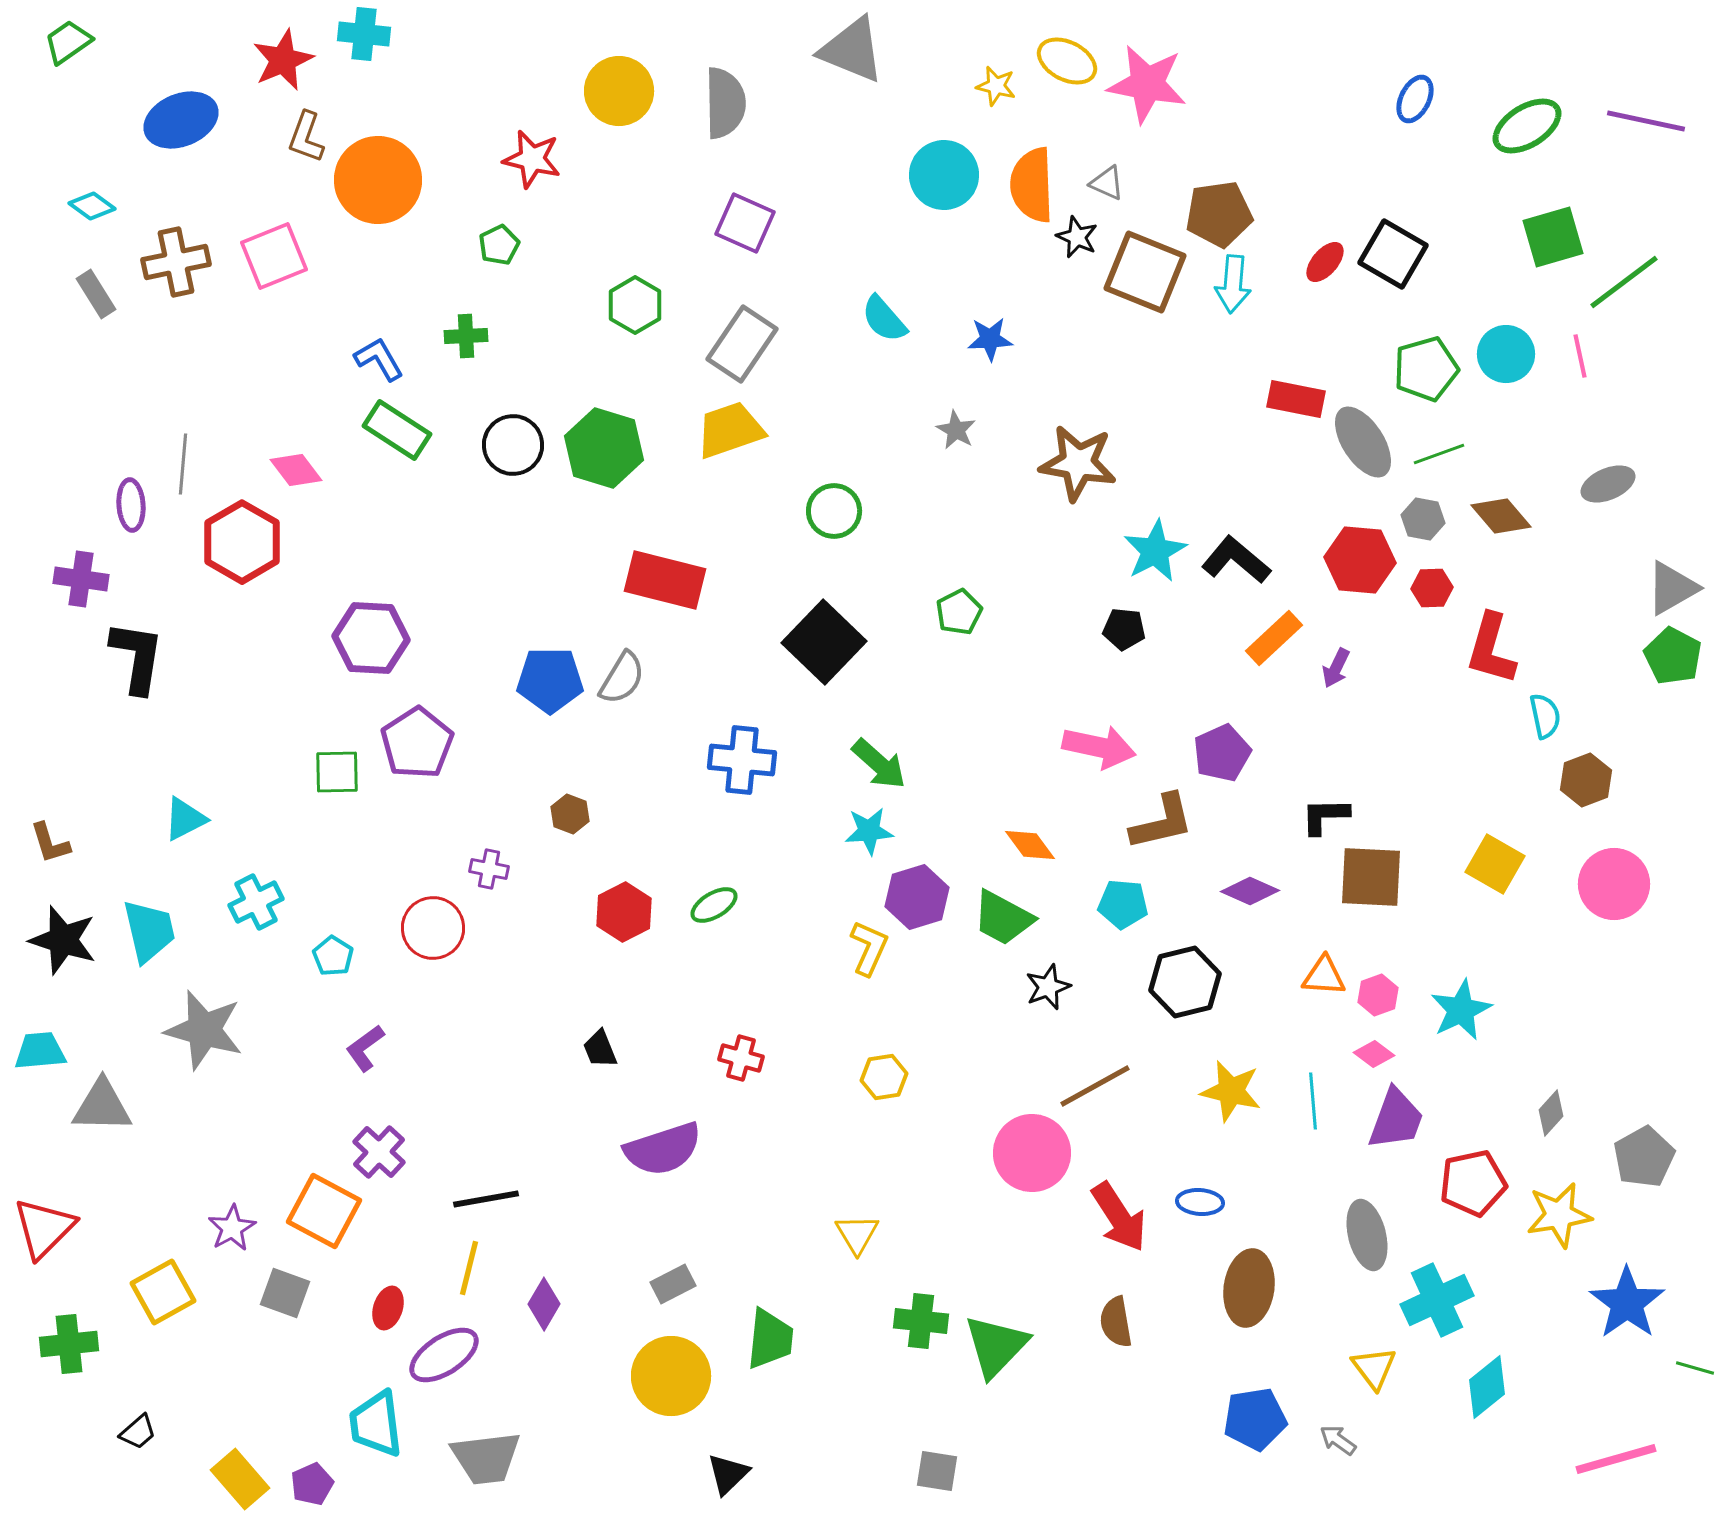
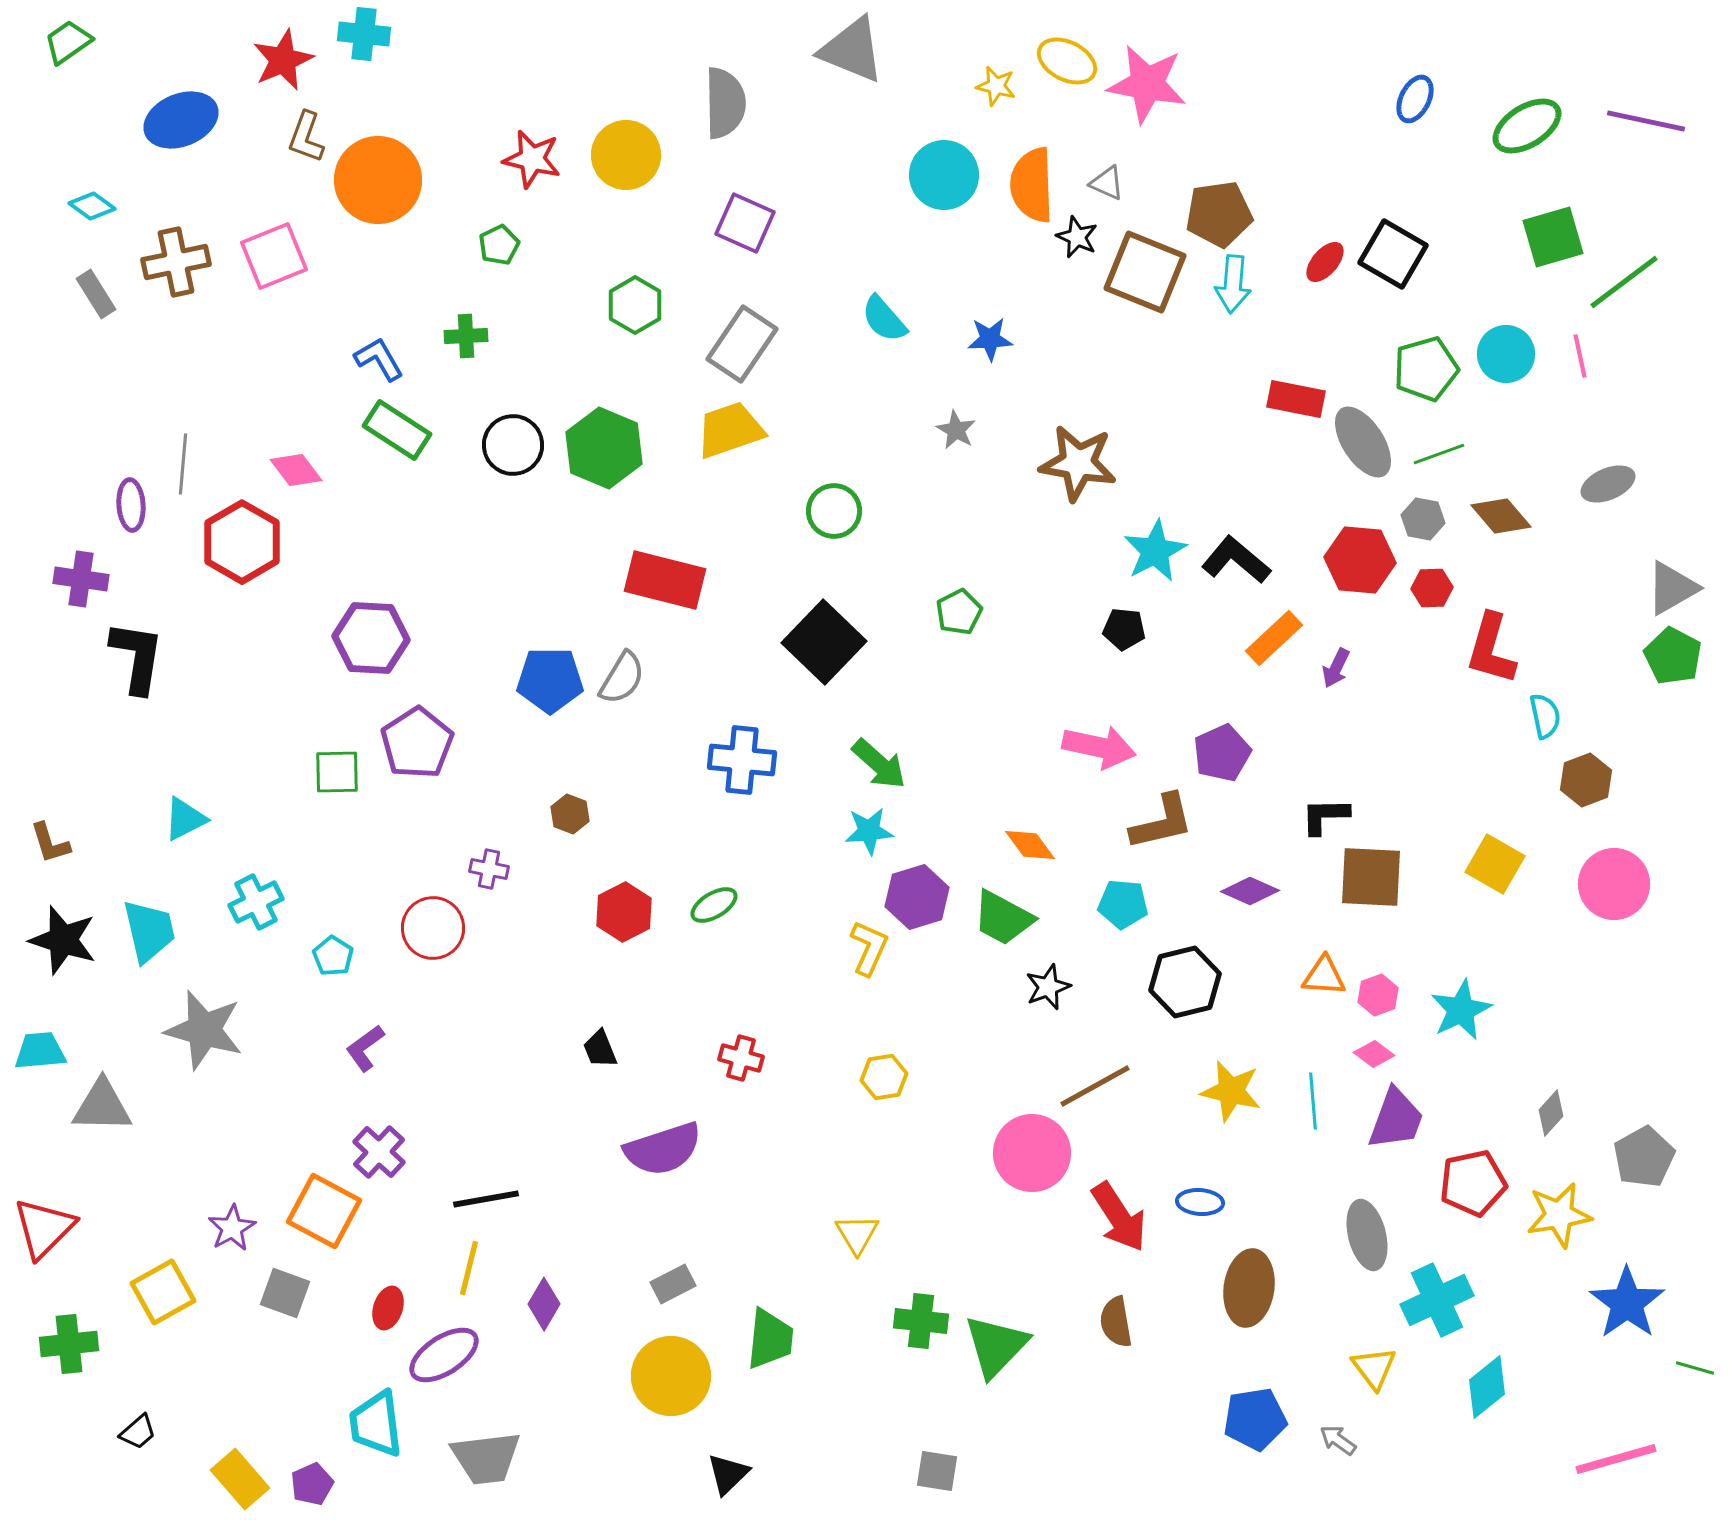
yellow circle at (619, 91): moved 7 px right, 64 px down
green hexagon at (604, 448): rotated 6 degrees clockwise
